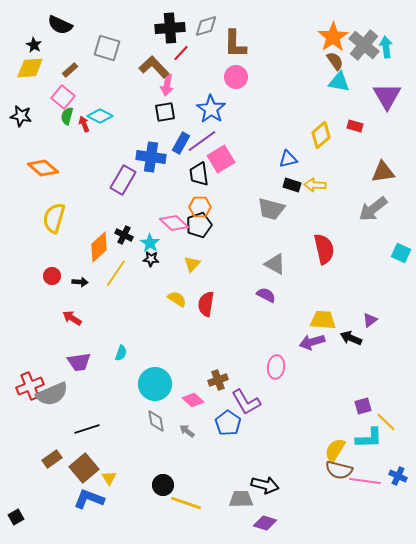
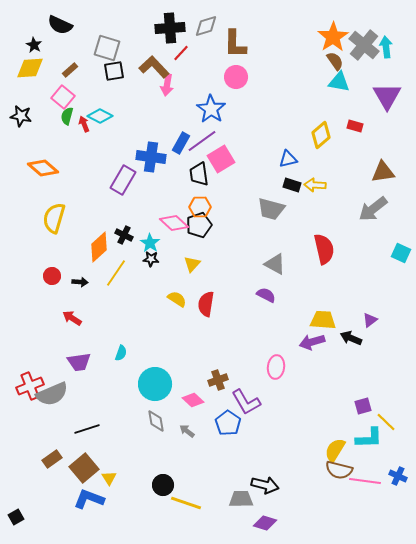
black square at (165, 112): moved 51 px left, 41 px up
